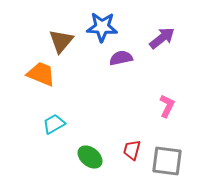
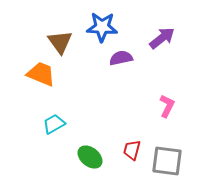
brown triangle: moved 1 px left, 1 px down; rotated 16 degrees counterclockwise
